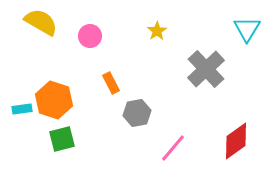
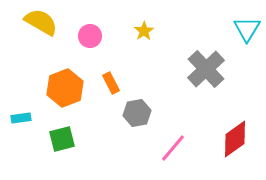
yellow star: moved 13 px left
orange hexagon: moved 11 px right, 12 px up; rotated 21 degrees clockwise
cyan rectangle: moved 1 px left, 9 px down
red diamond: moved 1 px left, 2 px up
